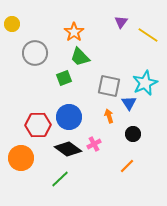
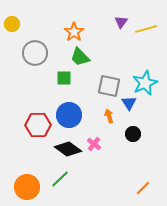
yellow line: moved 2 px left, 6 px up; rotated 50 degrees counterclockwise
green square: rotated 21 degrees clockwise
blue circle: moved 2 px up
pink cross: rotated 24 degrees counterclockwise
orange circle: moved 6 px right, 29 px down
orange line: moved 16 px right, 22 px down
